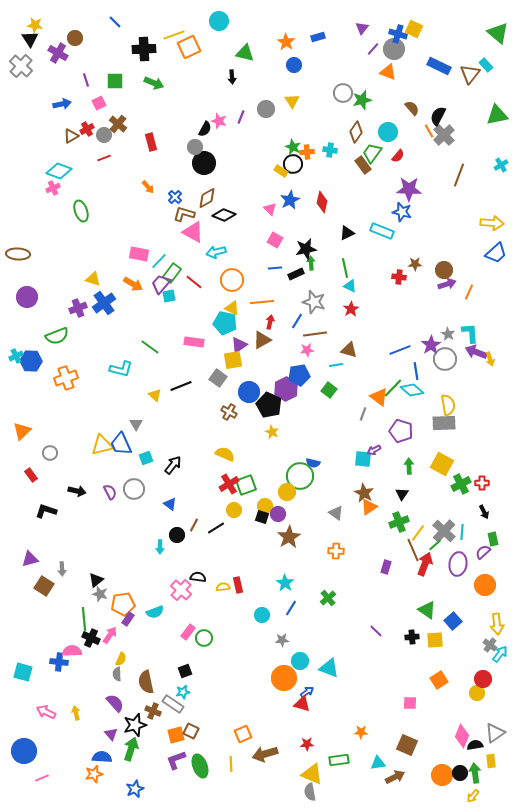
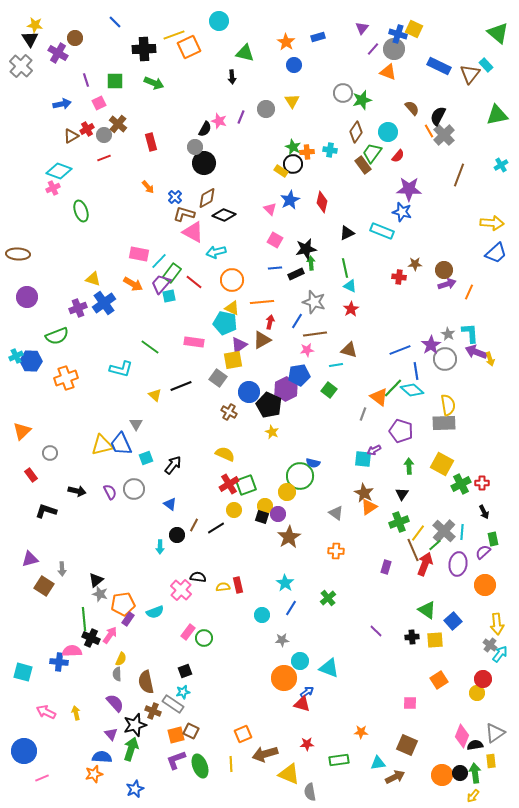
yellow triangle at (312, 774): moved 23 px left
